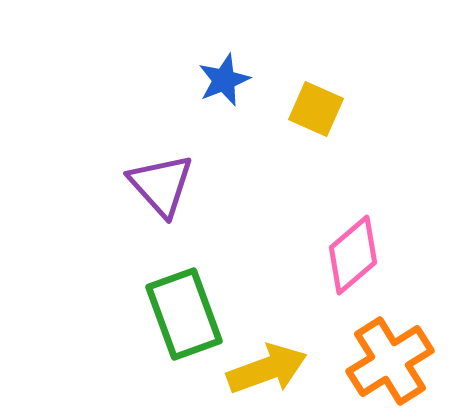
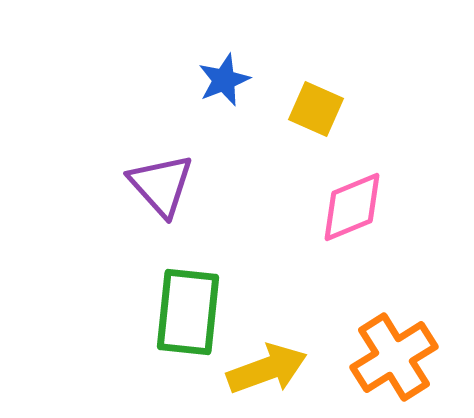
pink diamond: moved 1 px left, 48 px up; rotated 18 degrees clockwise
green rectangle: moved 4 px right, 2 px up; rotated 26 degrees clockwise
orange cross: moved 4 px right, 4 px up
